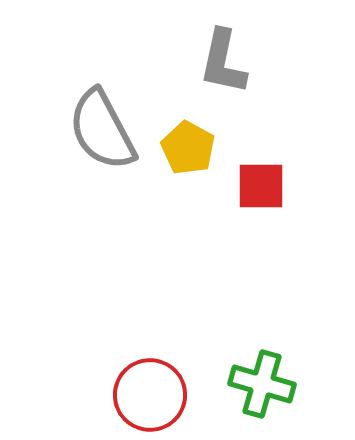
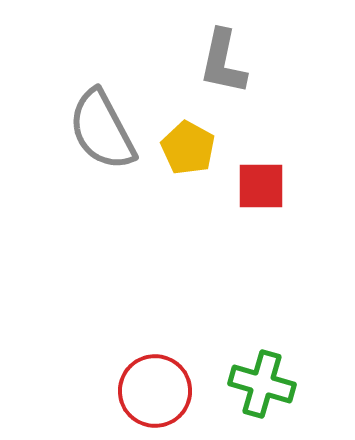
red circle: moved 5 px right, 4 px up
